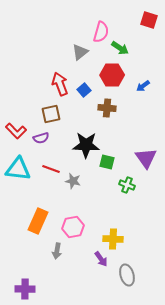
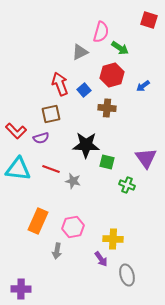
gray triangle: rotated 12 degrees clockwise
red hexagon: rotated 15 degrees counterclockwise
purple cross: moved 4 px left
